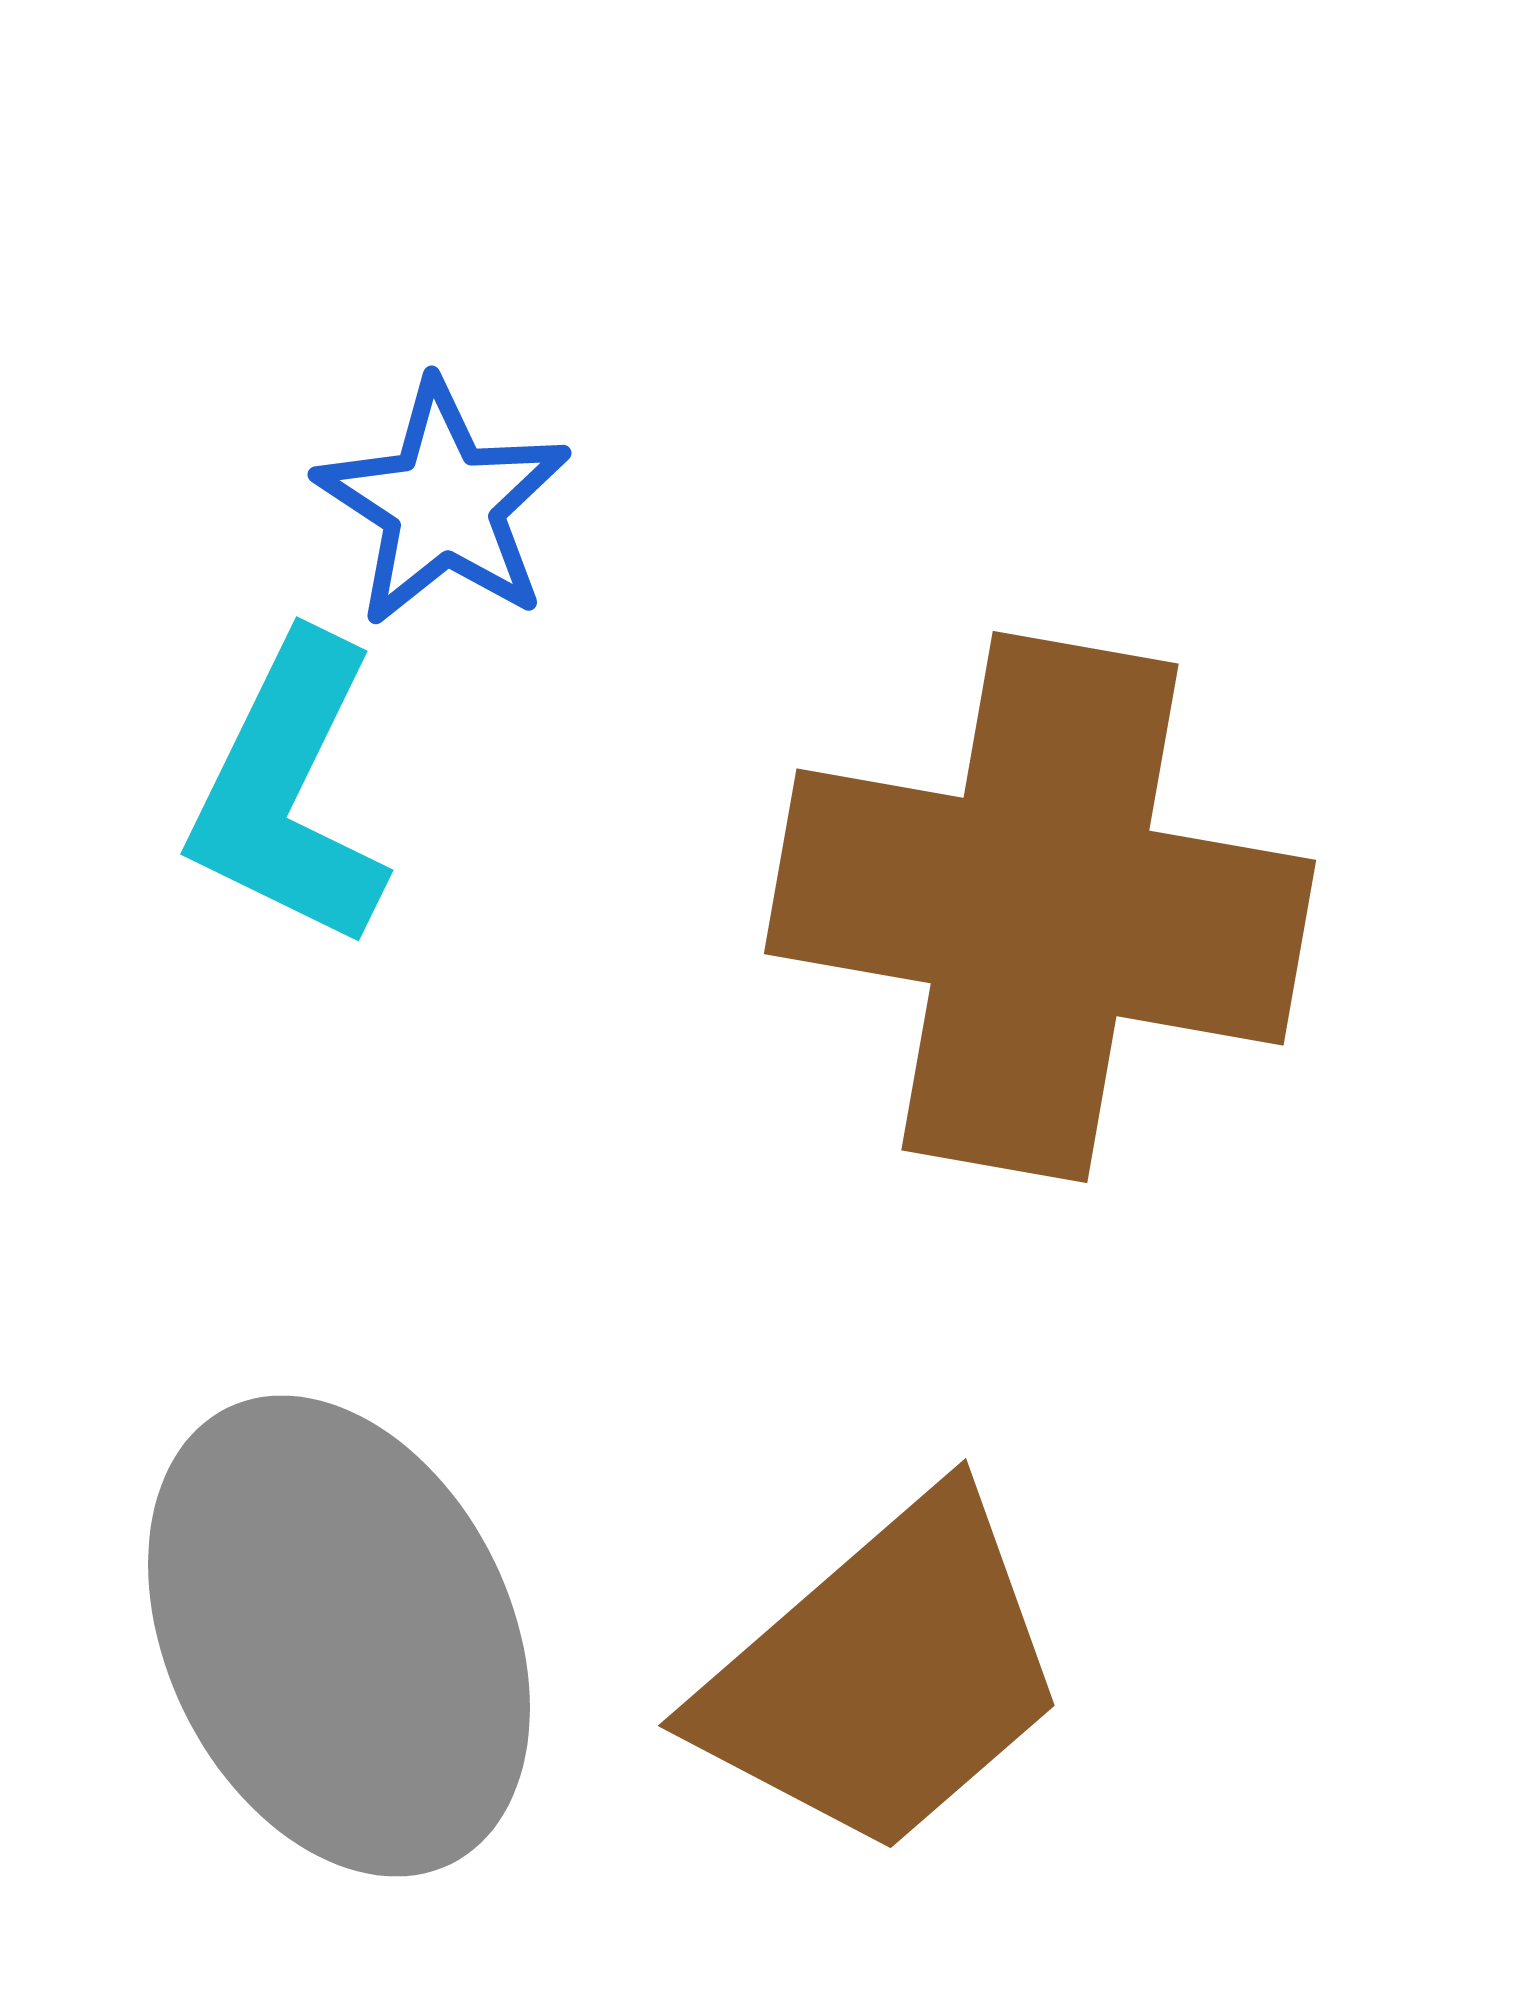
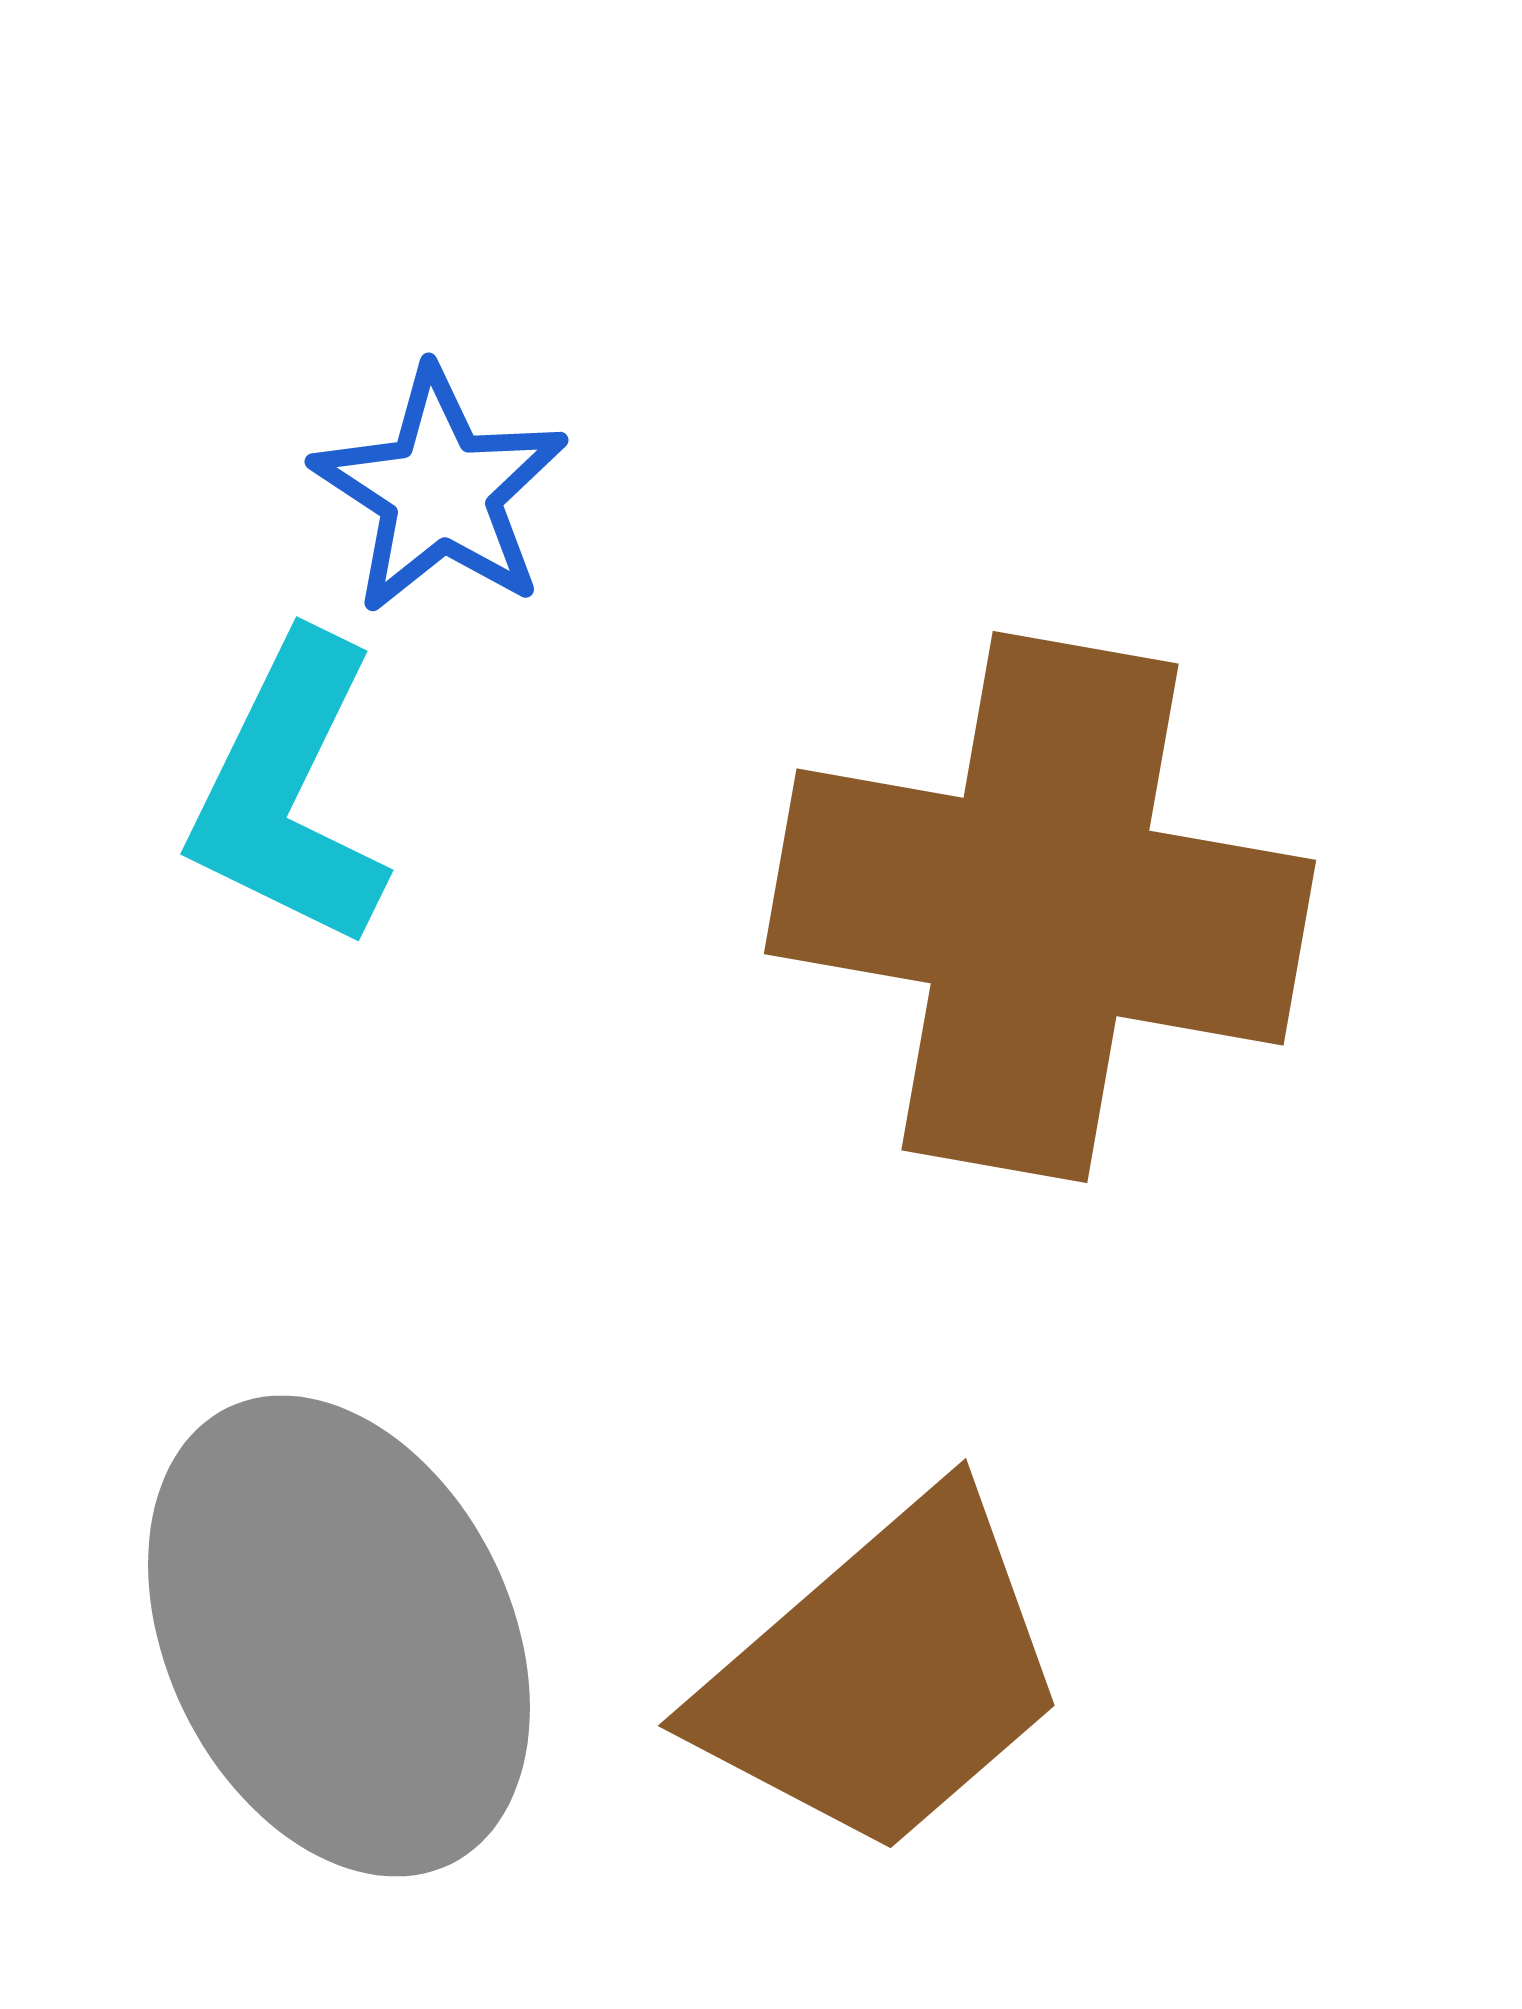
blue star: moved 3 px left, 13 px up
